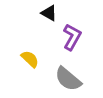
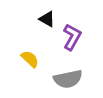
black triangle: moved 2 px left, 6 px down
gray semicircle: rotated 52 degrees counterclockwise
